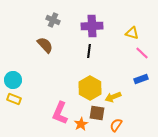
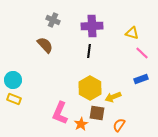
orange semicircle: moved 3 px right
